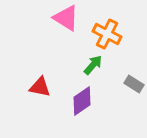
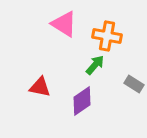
pink triangle: moved 2 px left, 6 px down
orange cross: moved 2 px down; rotated 16 degrees counterclockwise
green arrow: moved 2 px right
